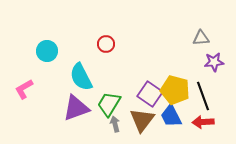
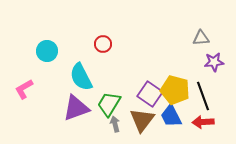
red circle: moved 3 px left
